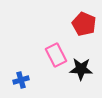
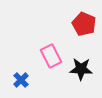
pink rectangle: moved 5 px left, 1 px down
blue cross: rotated 28 degrees counterclockwise
